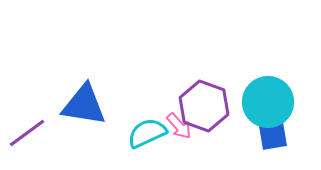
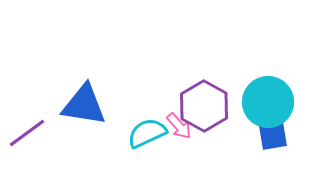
purple hexagon: rotated 9 degrees clockwise
